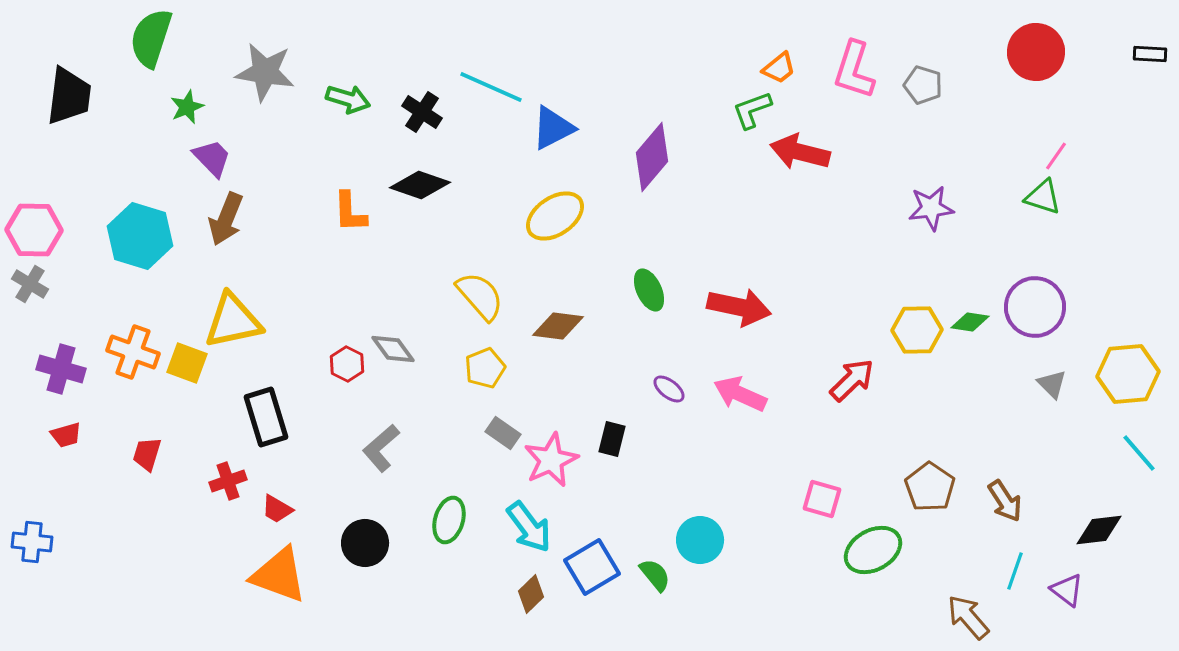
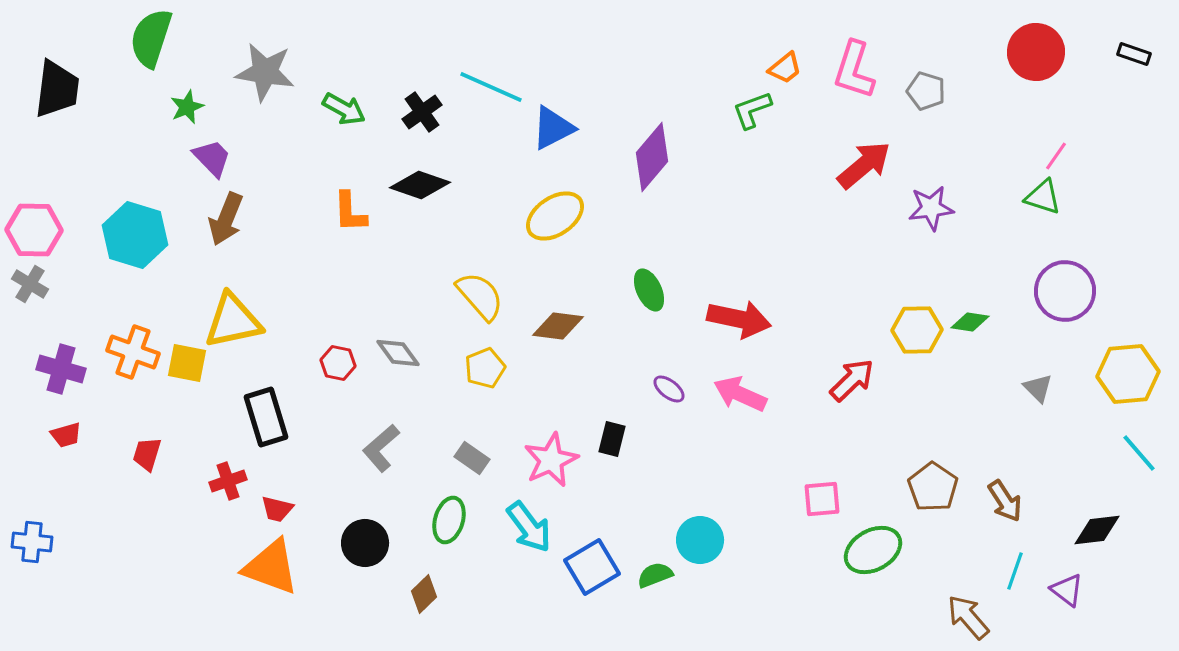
black rectangle at (1150, 54): moved 16 px left; rotated 16 degrees clockwise
orange trapezoid at (779, 68): moved 6 px right
gray pentagon at (923, 85): moved 3 px right, 6 px down
black trapezoid at (69, 96): moved 12 px left, 7 px up
green arrow at (348, 99): moved 4 px left, 10 px down; rotated 12 degrees clockwise
black cross at (422, 112): rotated 21 degrees clockwise
red arrow at (800, 152): moved 64 px right, 13 px down; rotated 126 degrees clockwise
cyan hexagon at (140, 236): moved 5 px left, 1 px up
red arrow at (739, 307): moved 12 px down
purple circle at (1035, 307): moved 30 px right, 16 px up
gray diamond at (393, 349): moved 5 px right, 4 px down
yellow square at (187, 363): rotated 9 degrees counterclockwise
red hexagon at (347, 364): moved 9 px left, 1 px up; rotated 16 degrees counterclockwise
gray triangle at (1052, 384): moved 14 px left, 4 px down
gray rectangle at (503, 433): moved 31 px left, 25 px down
brown pentagon at (930, 487): moved 3 px right
pink square at (822, 499): rotated 21 degrees counterclockwise
red trapezoid at (277, 509): rotated 16 degrees counterclockwise
black diamond at (1099, 530): moved 2 px left
orange triangle at (279, 575): moved 8 px left, 8 px up
green semicircle at (655, 575): rotated 72 degrees counterclockwise
brown diamond at (531, 594): moved 107 px left
